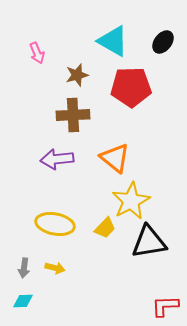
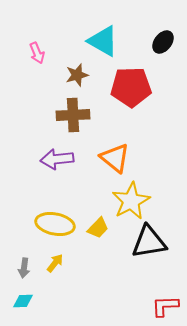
cyan triangle: moved 10 px left
yellow trapezoid: moved 7 px left
yellow arrow: moved 5 px up; rotated 66 degrees counterclockwise
